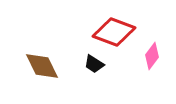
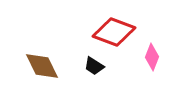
pink diamond: moved 1 px down; rotated 16 degrees counterclockwise
black trapezoid: moved 2 px down
